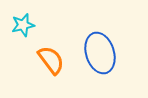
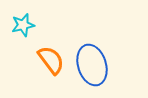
blue ellipse: moved 8 px left, 12 px down
